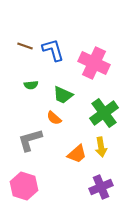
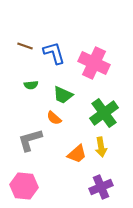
blue L-shape: moved 1 px right, 3 px down
pink hexagon: rotated 12 degrees counterclockwise
